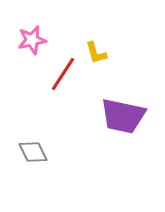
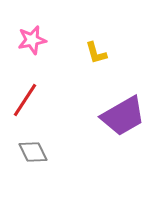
red line: moved 38 px left, 26 px down
purple trapezoid: rotated 42 degrees counterclockwise
